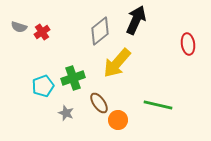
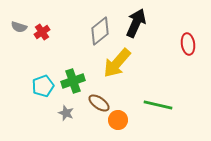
black arrow: moved 3 px down
green cross: moved 3 px down
brown ellipse: rotated 20 degrees counterclockwise
